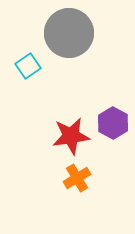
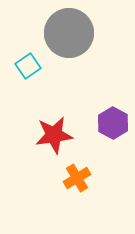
red star: moved 17 px left, 1 px up
